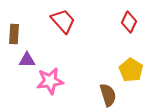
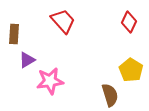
purple triangle: rotated 30 degrees counterclockwise
brown semicircle: moved 2 px right
